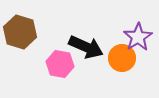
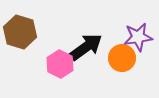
purple star: rotated 24 degrees clockwise
black arrow: rotated 60 degrees counterclockwise
pink hexagon: rotated 16 degrees clockwise
